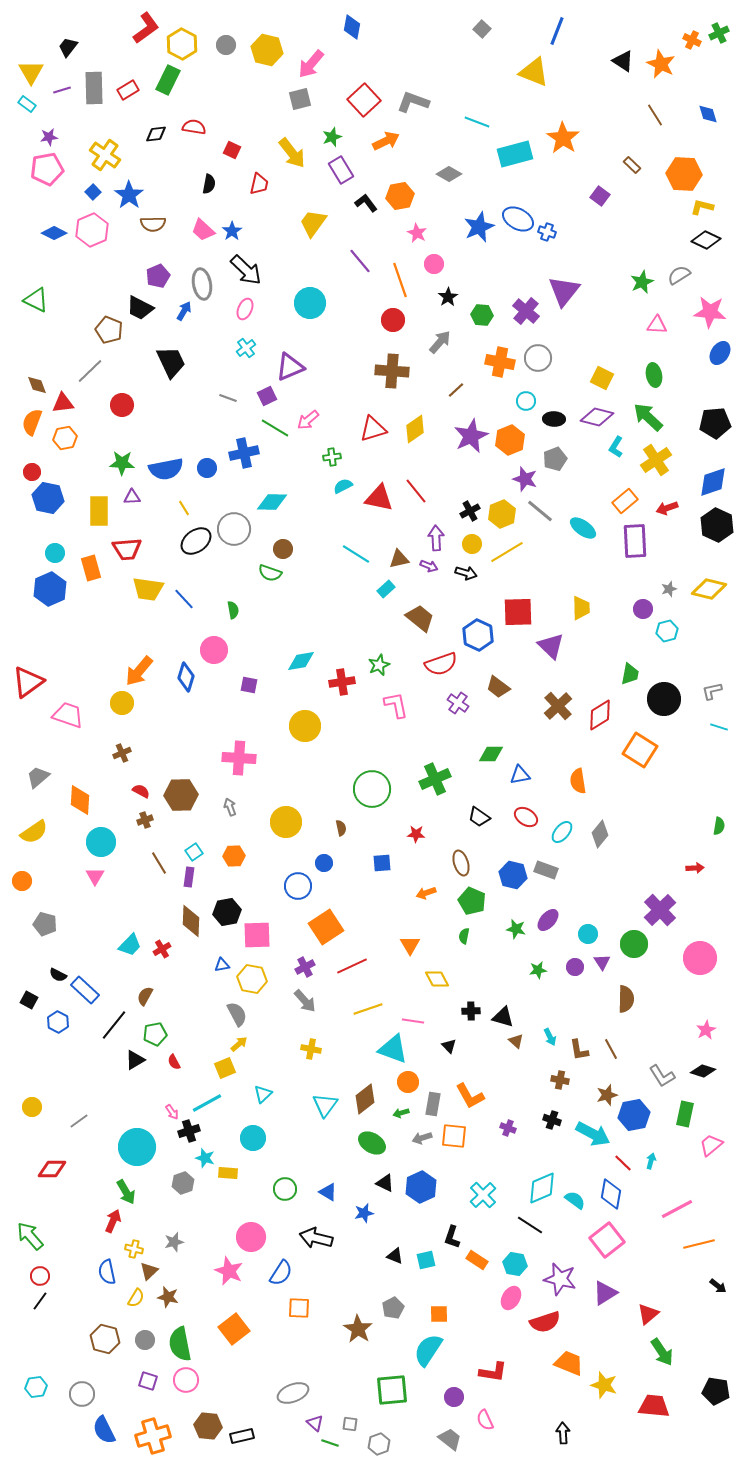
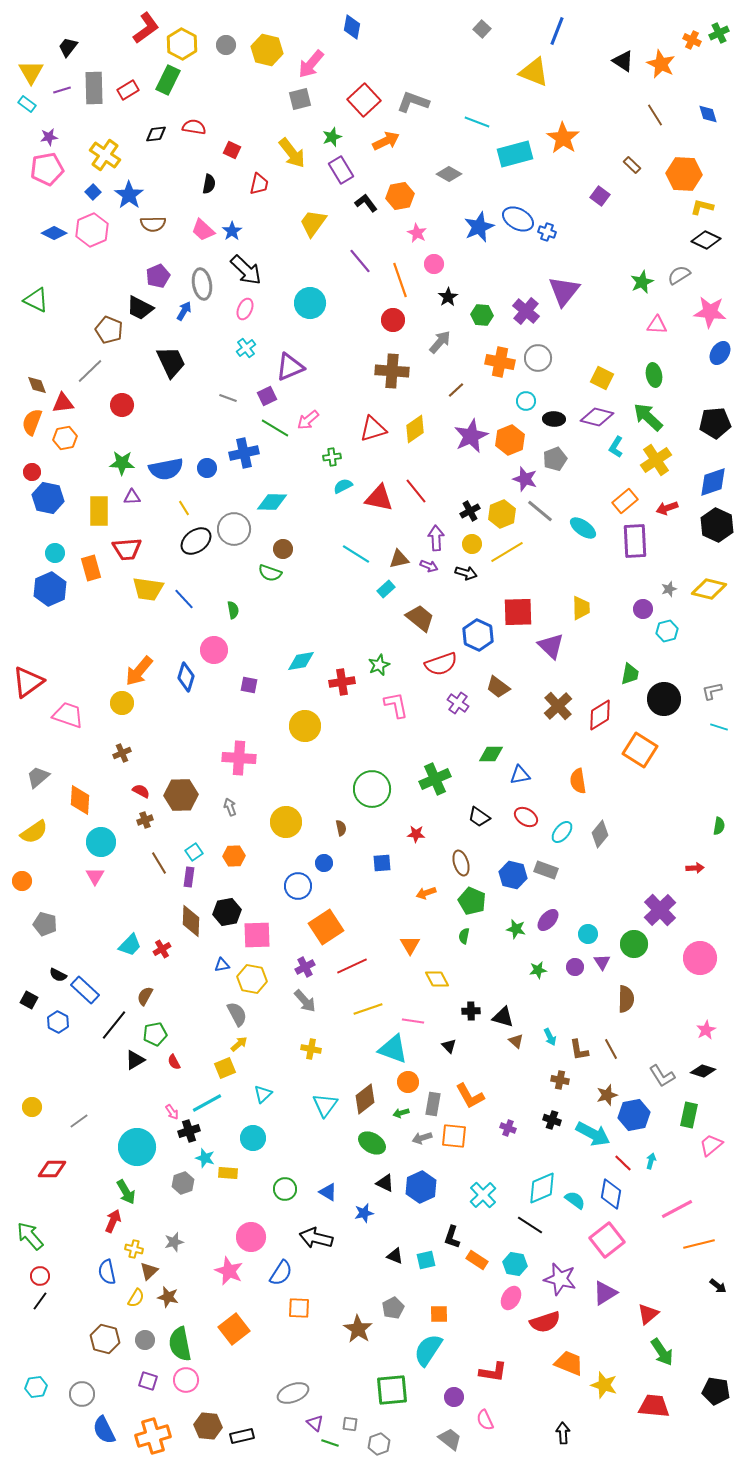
green rectangle at (685, 1114): moved 4 px right, 1 px down
